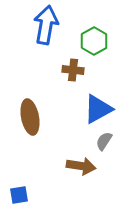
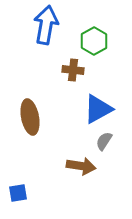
blue square: moved 1 px left, 2 px up
